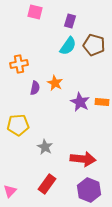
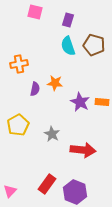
purple rectangle: moved 2 px left, 1 px up
cyan semicircle: rotated 126 degrees clockwise
orange star: rotated 21 degrees counterclockwise
purple semicircle: moved 1 px down
yellow pentagon: rotated 25 degrees counterclockwise
gray star: moved 7 px right, 13 px up
red arrow: moved 9 px up
purple hexagon: moved 14 px left, 2 px down
